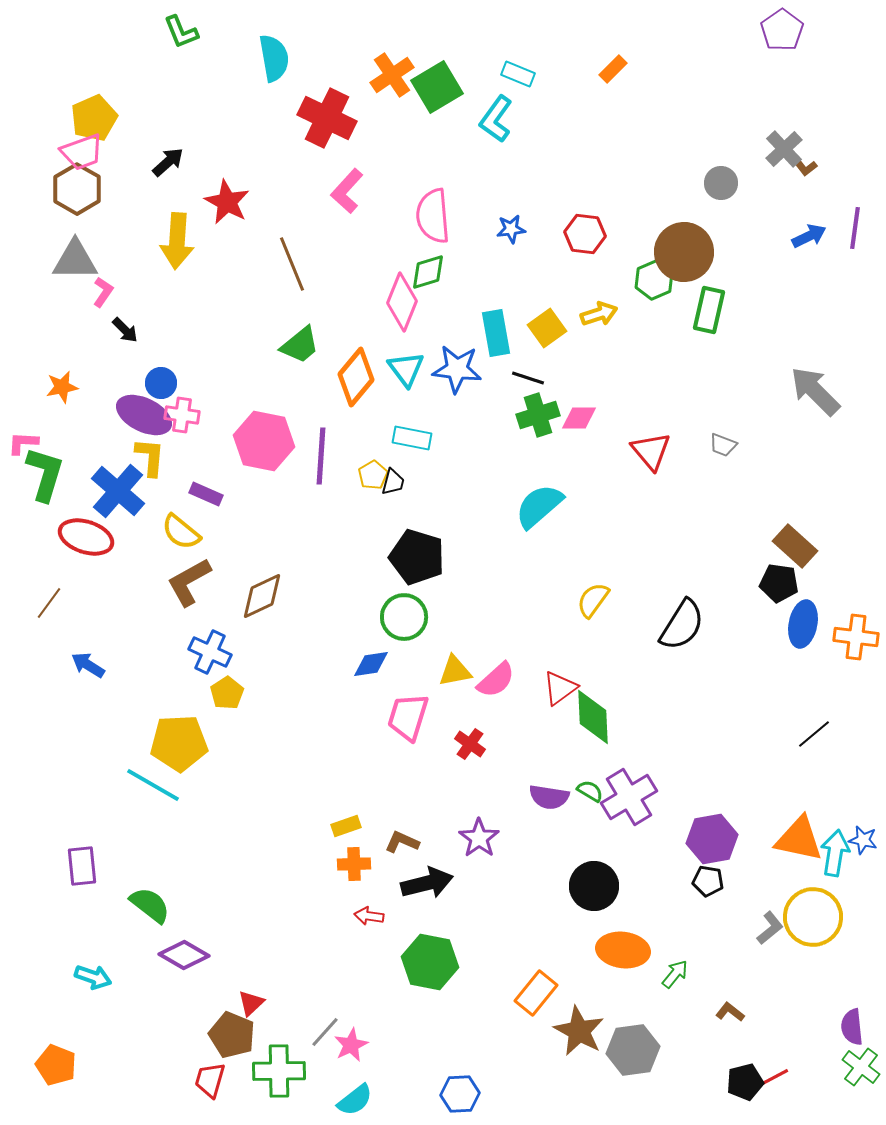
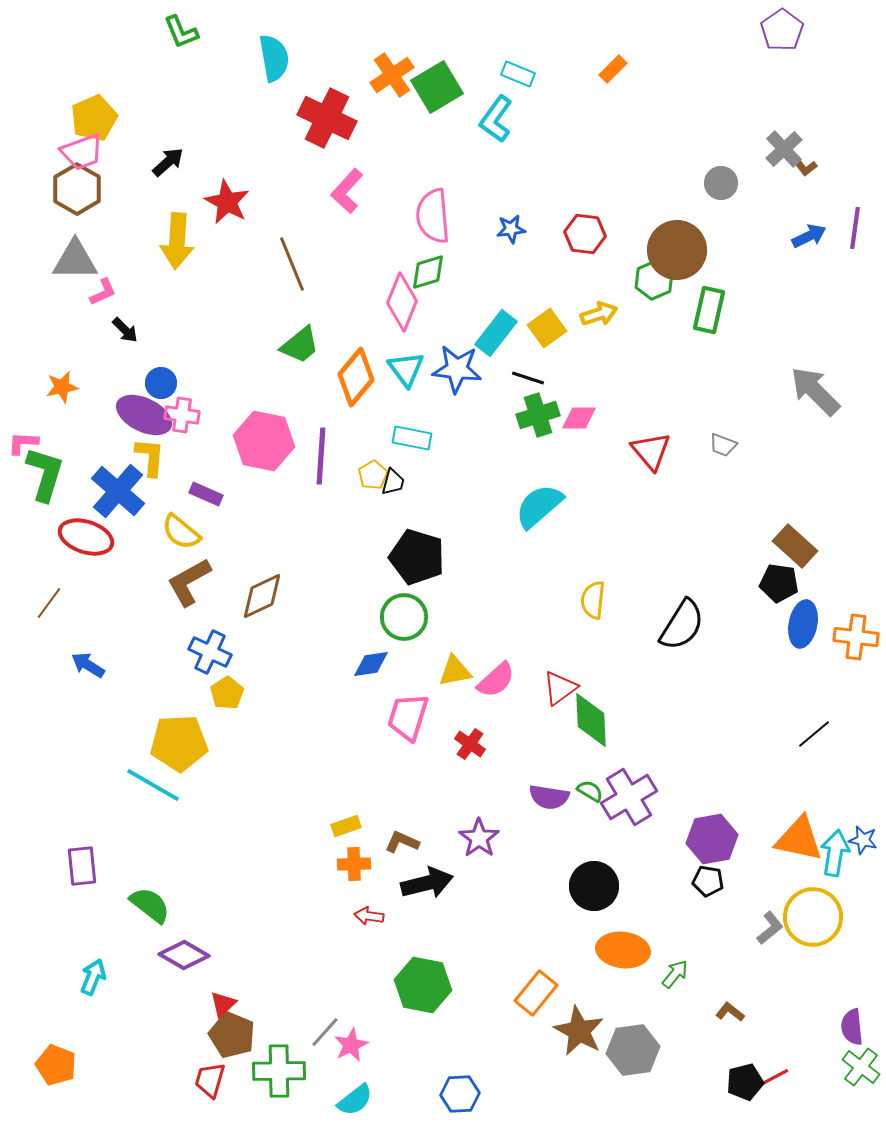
brown circle at (684, 252): moved 7 px left, 2 px up
pink L-shape at (103, 292): rotated 32 degrees clockwise
cyan rectangle at (496, 333): rotated 48 degrees clockwise
yellow semicircle at (593, 600): rotated 30 degrees counterclockwise
green diamond at (593, 717): moved 2 px left, 3 px down
green hexagon at (430, 962): moved 7 px left, 23 px down
cyan arrow at (93, 977): rotated 87 degrees counterclockwise
red triangle at (251, 1003): moved 28 px left, 1 px down
